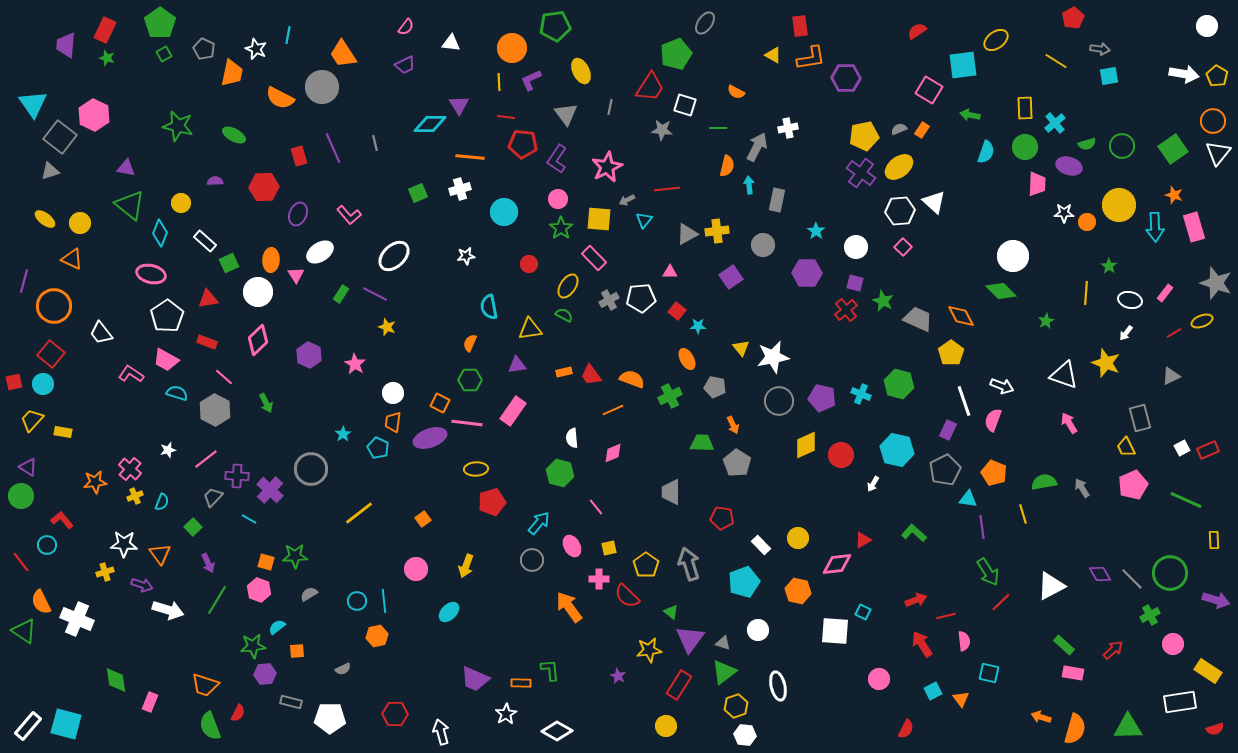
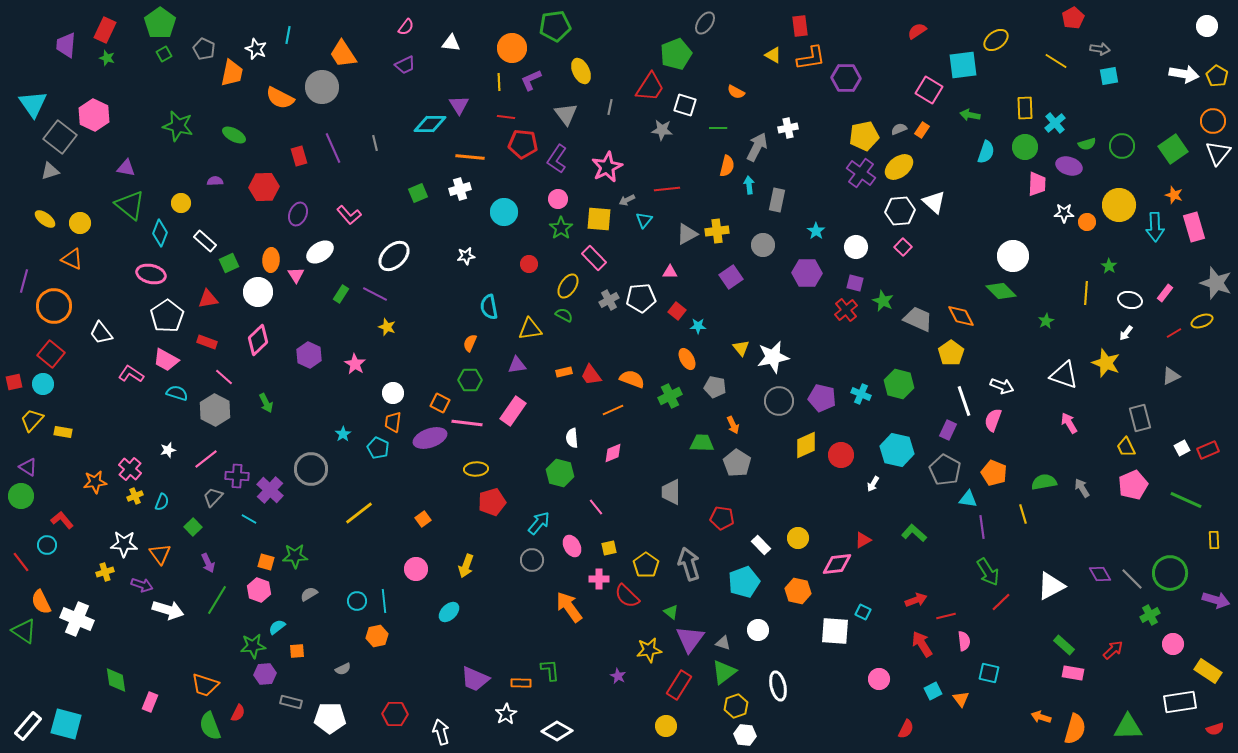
gray pentagon at (945, 470): rotated 16 degrees counterclockwise
